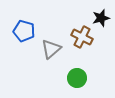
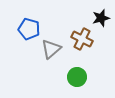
blue pentagon: moved 5 px right, 2 px up
brown cross: moved 2 px down
green circle: moved 1 px up
